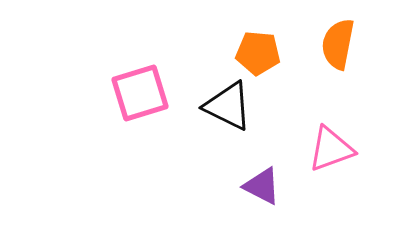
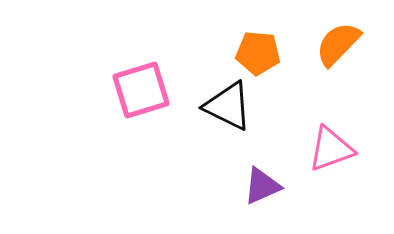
orange semicircle: rotated 33 degrees clockwise
pink square: moved 1 px right, 3 px up
purple triangle: rotated 51 degrees counterclockwise
